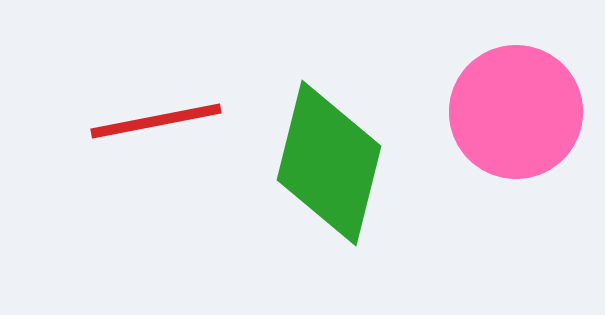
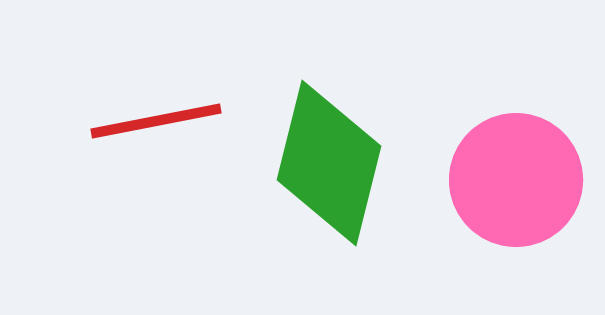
pink circle: moved 68 px down
